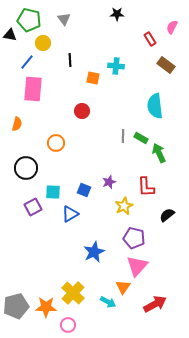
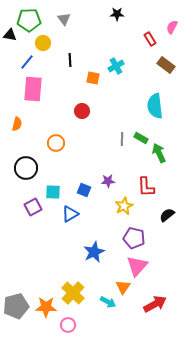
green pentagon: rotated 15 degrees counterclockwise
cyan cross: rotated 35 degrees counterclockwise
gray line: moved 1 px left, 3 px down
purple star: moved 1 px left, 1 px up; rotated 16 degrees clockwise
